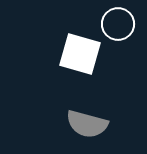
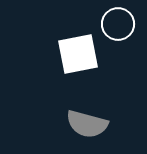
white square: moved 2 px left; rotated 27 degrees counterclockwise
